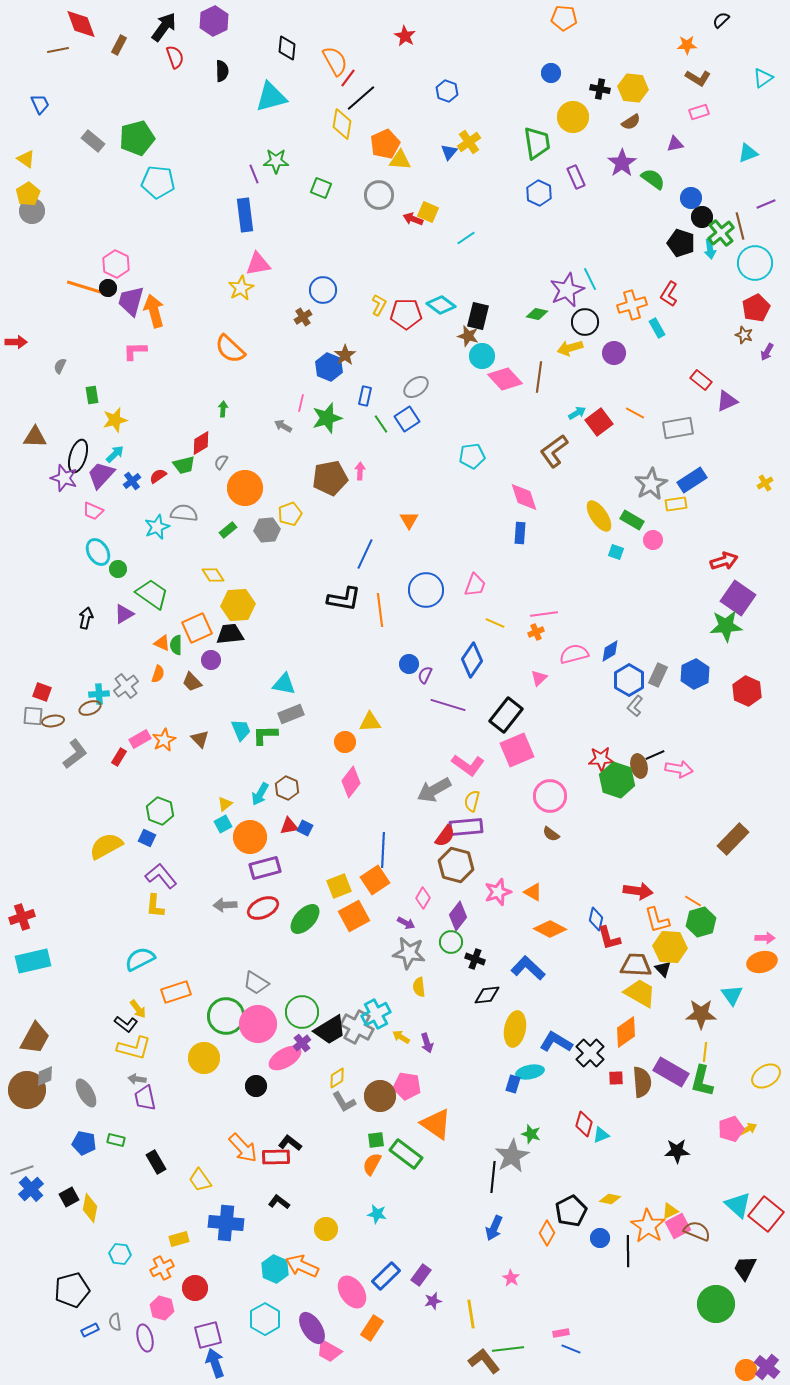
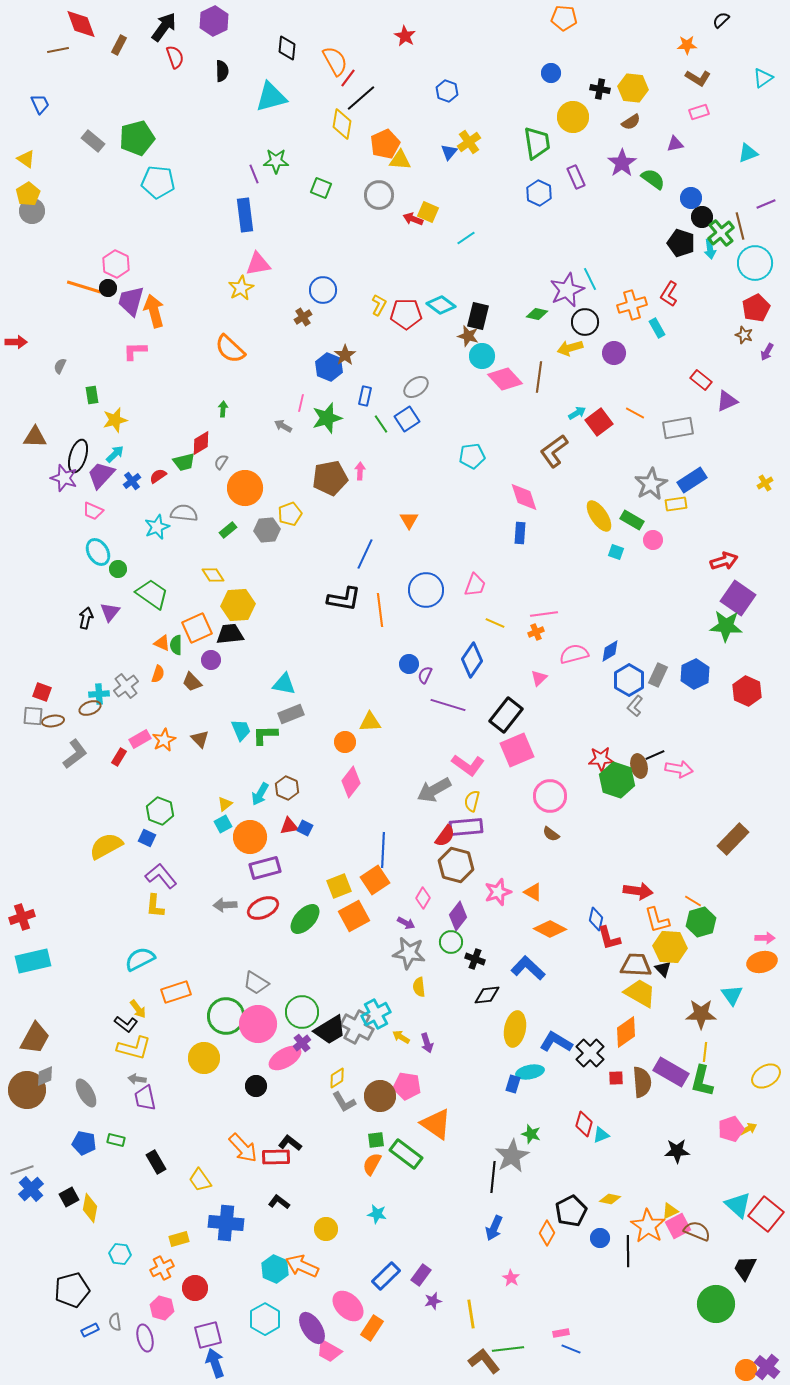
green trapezoid at (184, 465): moved 3 px up
purple triangle at (124, 614): moved 14 px left, 2 px up; rotated 20 degrees counterclockwise
green star at (726, 626): rotated 8 degrees clockwise
pink ellipse at (352, 1292): moved 4 px left, 14 px down; rotated 12 degrees counterclockwise
